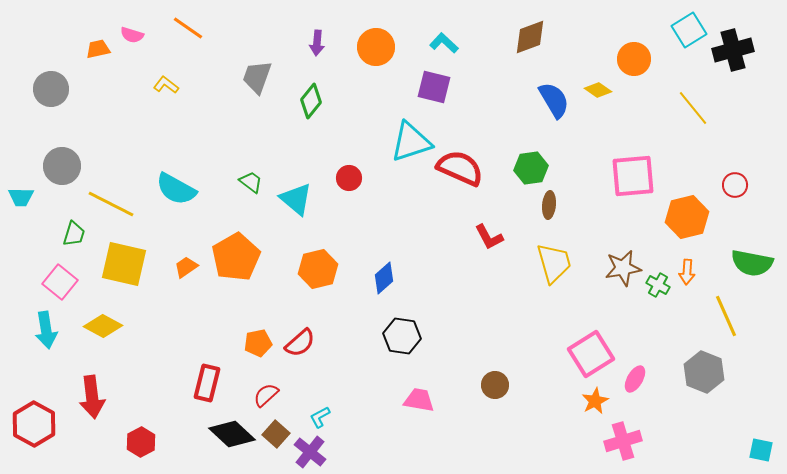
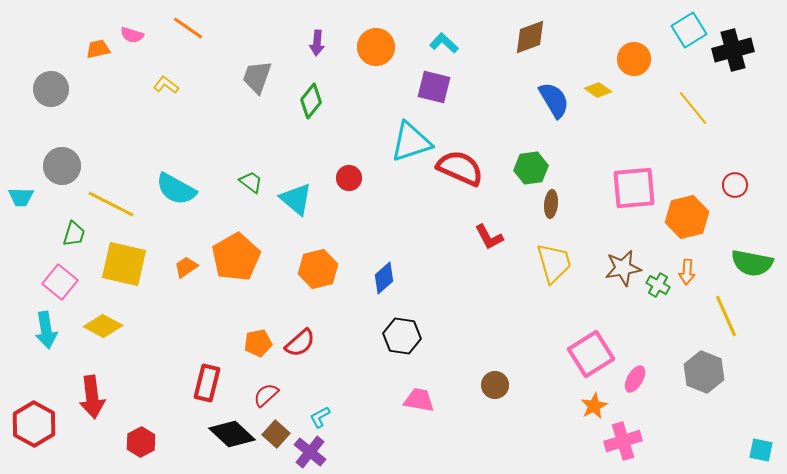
pink square at (633, 176): moved 1 px right, 12 px down
brown ellipse at (549, 205): moved 2 px right, 1 px up
orange star at (595, 401): moved 1 px left, 5 px down
